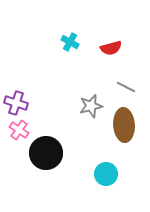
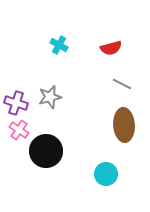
cyan cross: moved 11 px left, 3 px down
gray line: moved 4 px left, 3 px up
gray star: moved 41 px left, 9 px up
black circle: moved 2 px up
